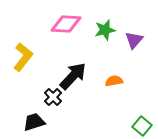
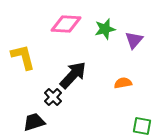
green star: moved 1 px up
yellow L-shape: rotated 52 degrees counterclockwise
black arrow: moved 1 px up
orange semicircle: moved 9 px right, 2 px down
green square: rotated 30 degrees counterclockwise
